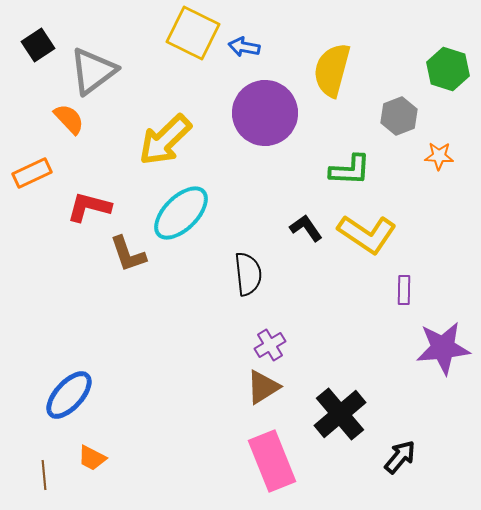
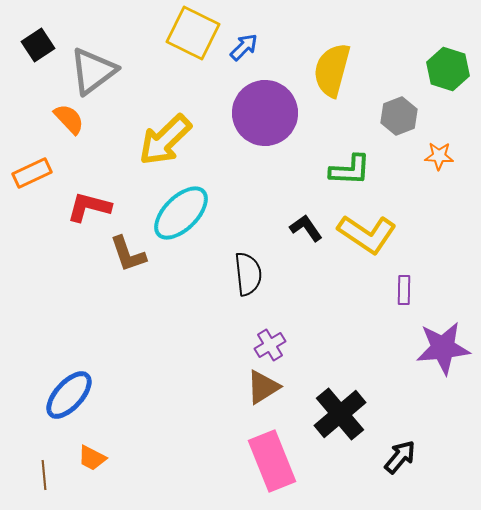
blue arrow: rotated 124 degrees clockwise
